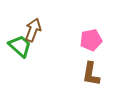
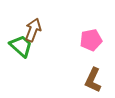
green trapezoid: moved 1 px right
brown L-shape: moved 2 px right, 6 px down; rotated 15 degrees clockwise
